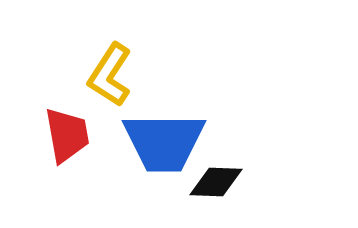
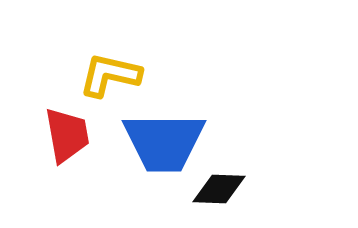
yellow L-shape: rotated 70 degrees clockwise
black diamond: moved 3 px right, 7 px down
